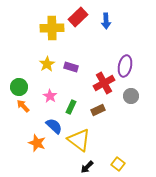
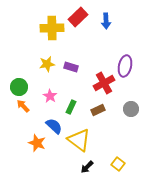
yellow star: rotated 21 degrees clockwise
gray circle: moved 13 px down
